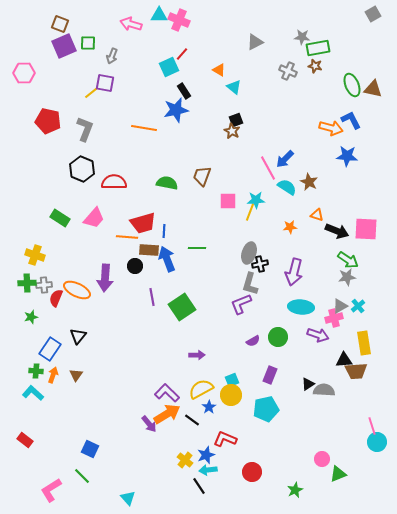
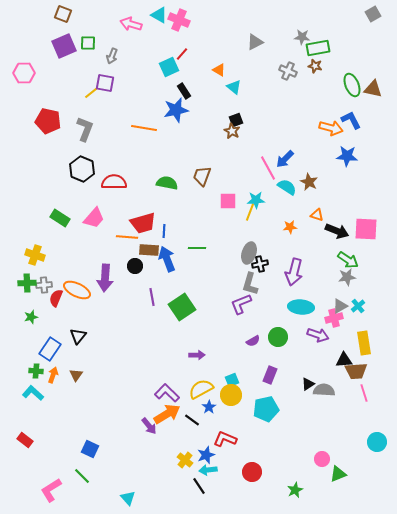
cyan triangle at (159, 15): rotated 30 degrees clockwise
brown square at (60, 24): moved 3 px right, 10 px up
purple arrow at (149, 424): moved 2 px down
pink line at (372, 426): moved 8 px left, 33 px up
